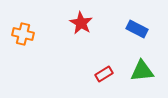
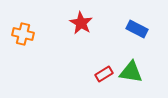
green triangle: moved 11 px left, 1 px down; rotated 15 degrees clockwise
